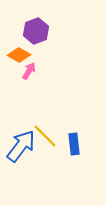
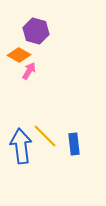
purple hexagon: rotated 25 degrees counterclockwise
blue arrow: rotated 44 degrees counterclockwise
